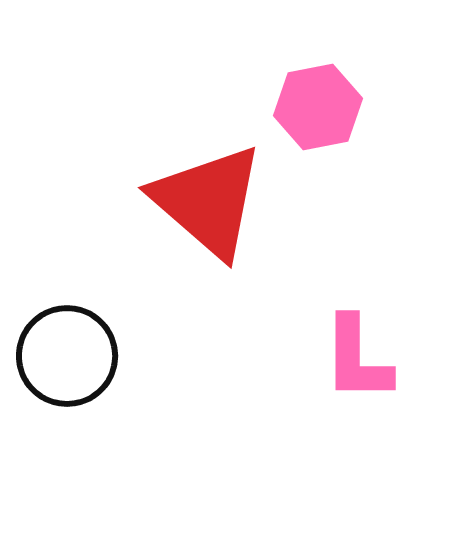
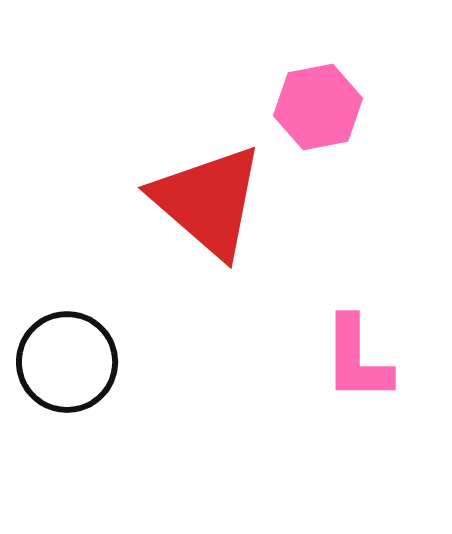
black circle: moved 6 px down
